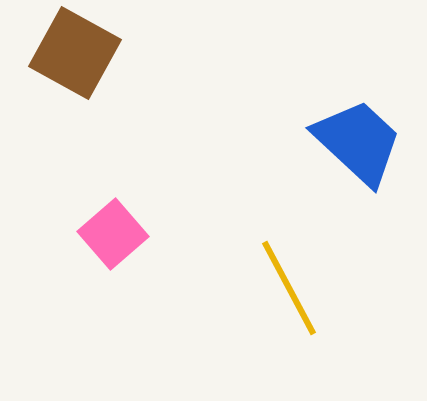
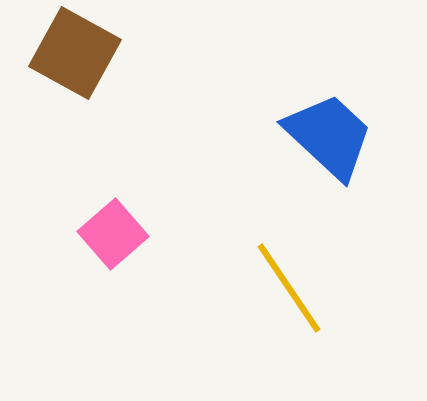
blue trapezoid: moved 29 px left, 6 px up
yellow line: rotated 6 degrees counterclockwise
